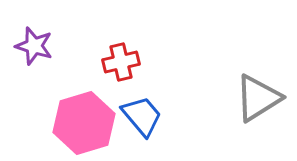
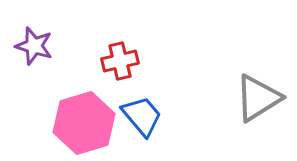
red cross: moved 1 px left, 1 px up
